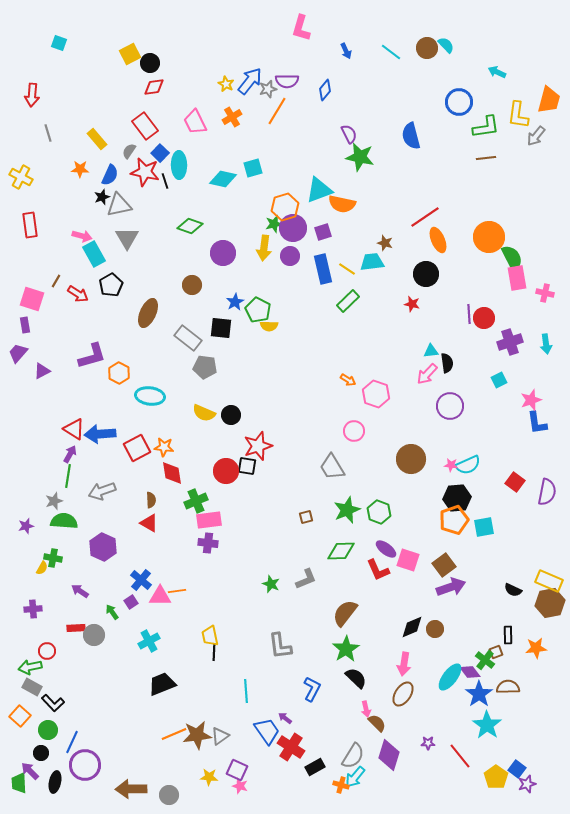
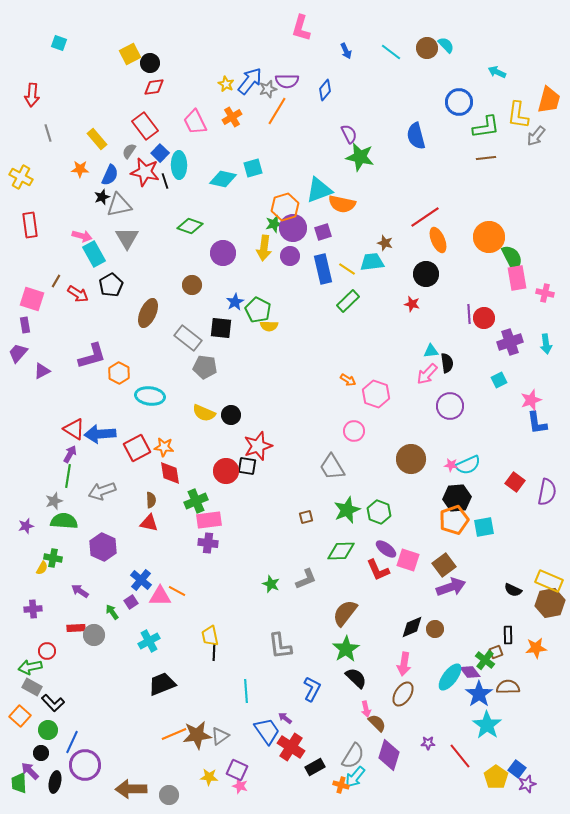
blue semicircle at (411, 136): moved 5 px right
red diamond at (172, 473): moved 2 px left
red triangle at (149, 523): rotated 18 degrees counterclockwise
orange line at (177, 591): rotated 36 degrees clockwise
